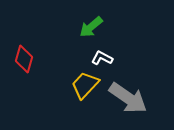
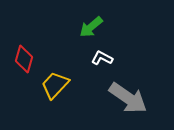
yellow trapezoid: moved 30 px left
